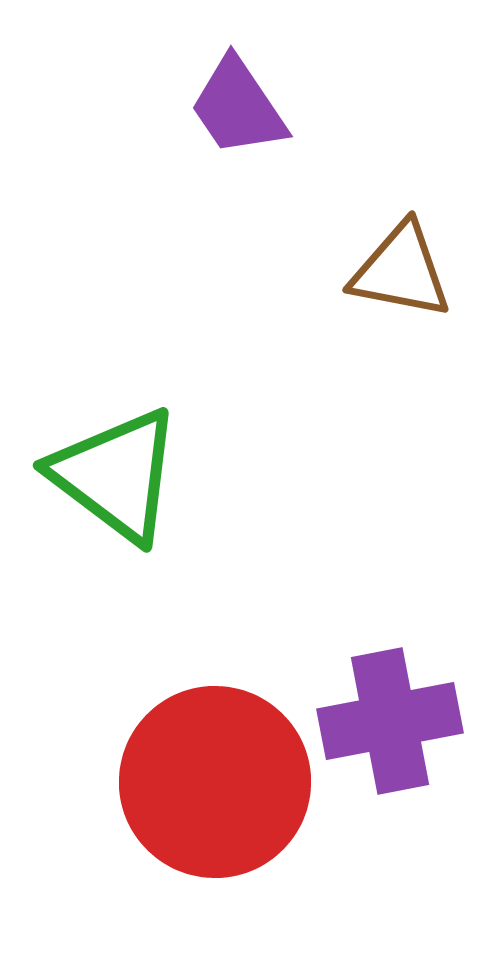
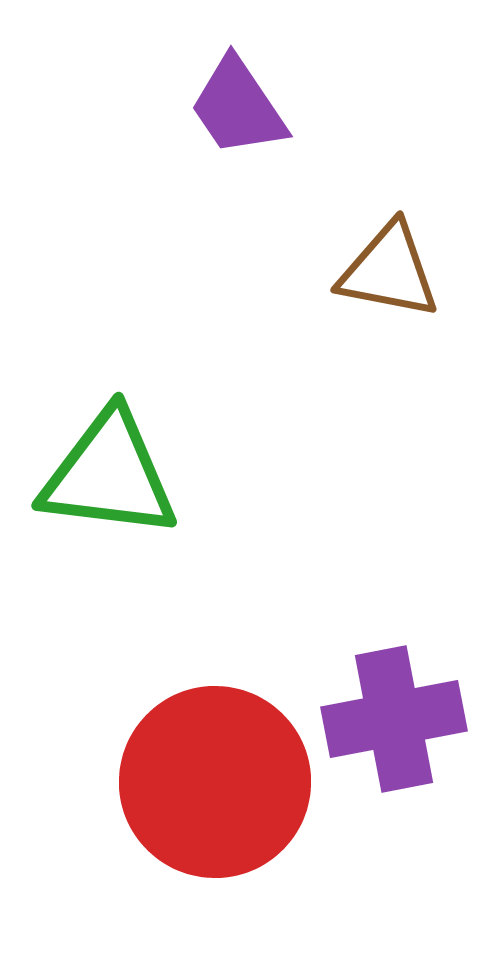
brown triangle: moved 12 px left
green triangle: moved 7 px left; rotated 30 degrees counterclockwise
purple cross: moved 4 px right, 2 px up
